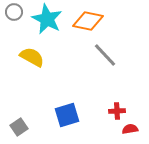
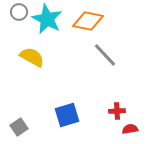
gray circle: moved 5 px right
